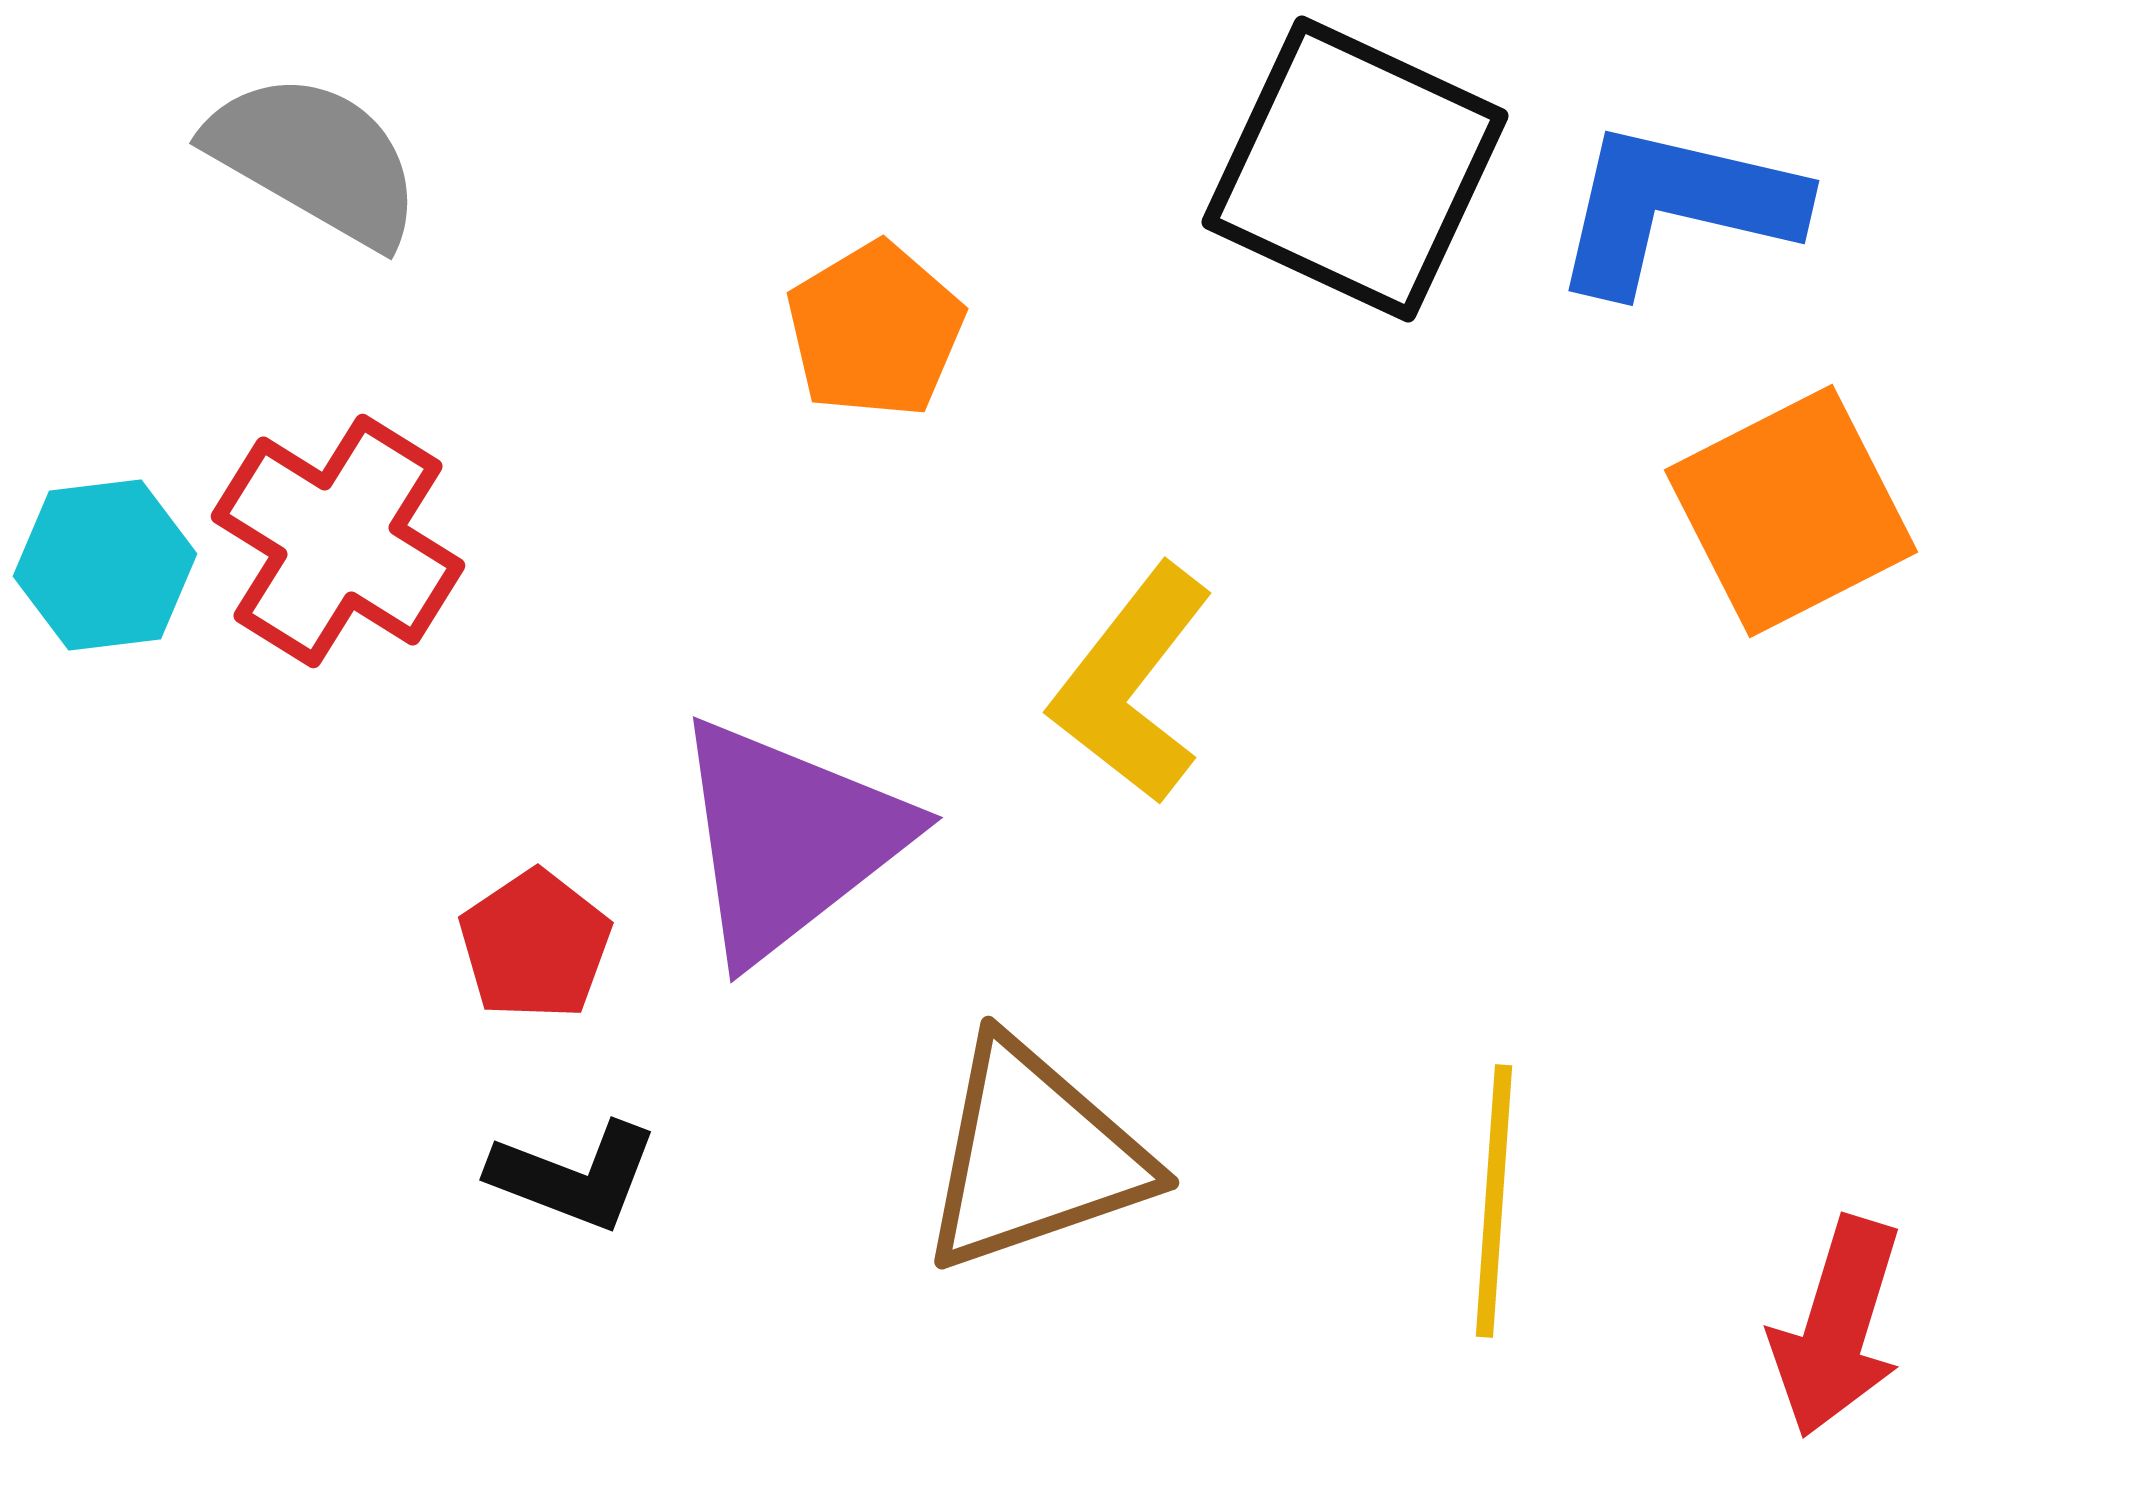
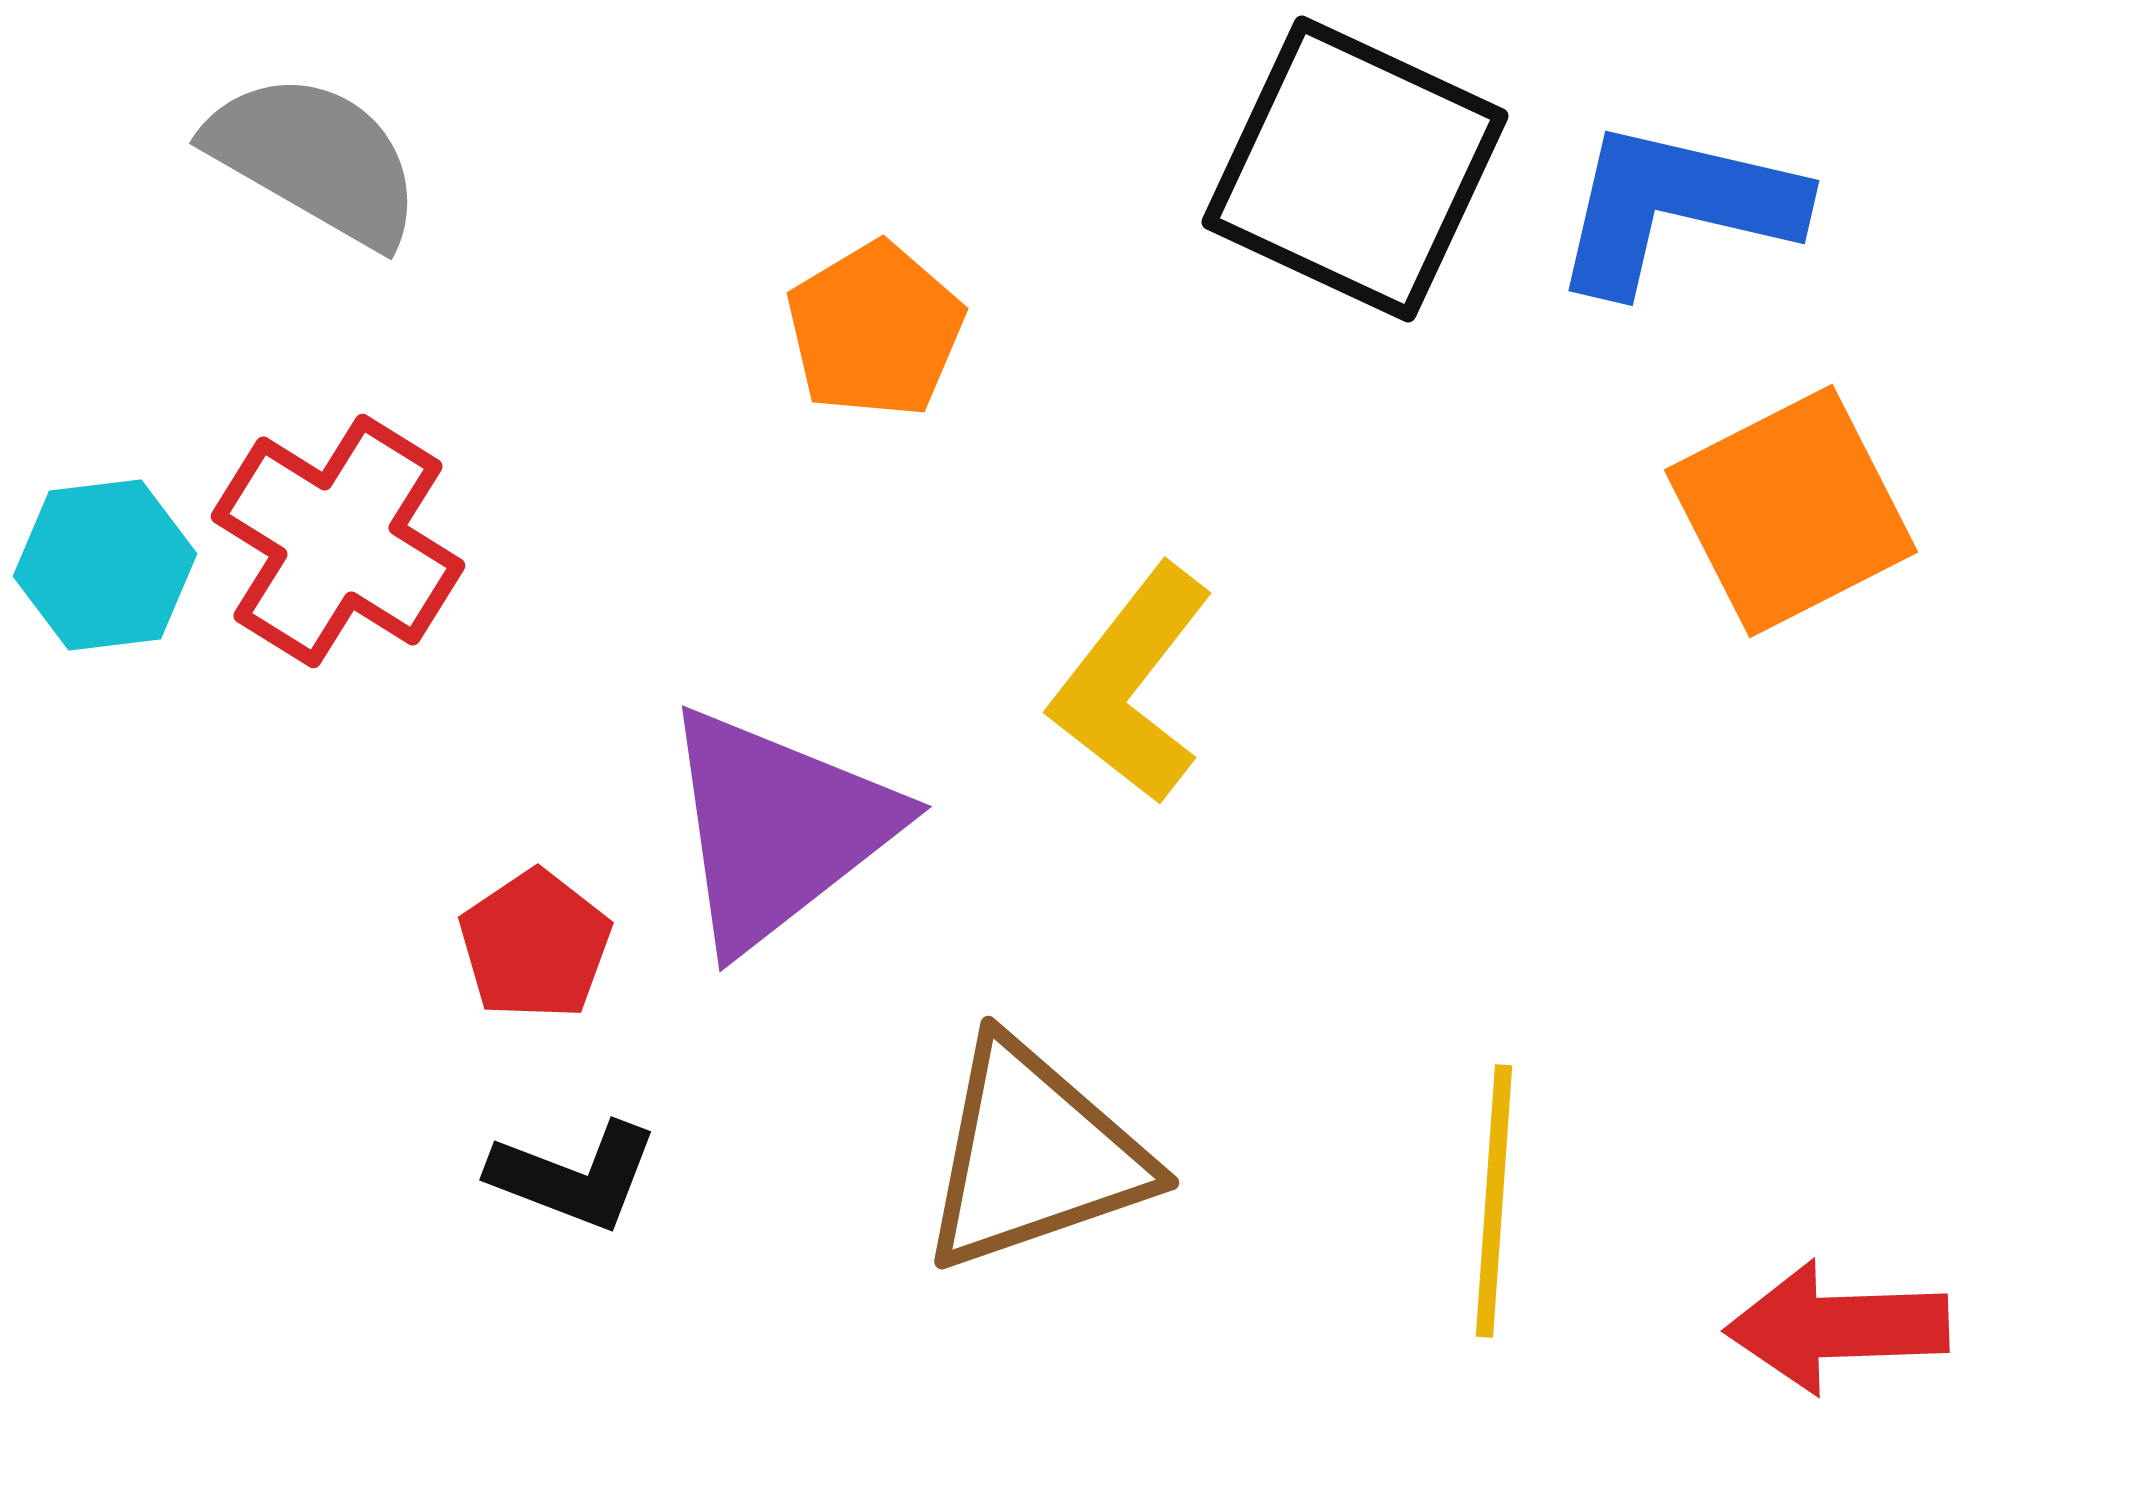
purple triangle: moved 11 px left, 11 px up
red arrow: rotated 71 degrees clockwise
